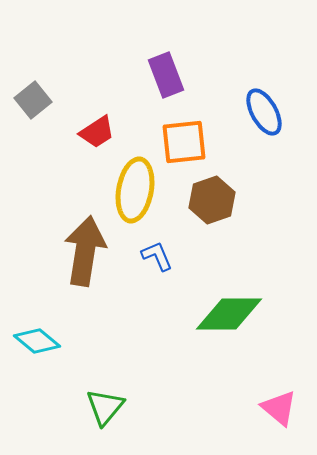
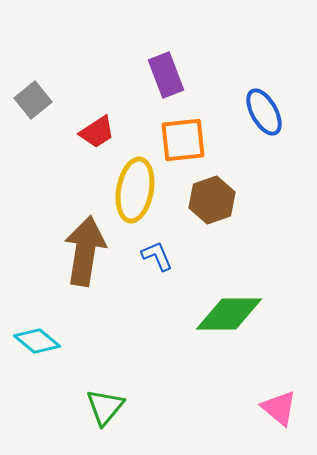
orange square: moved 1 px left, 2 px up
